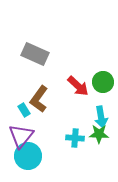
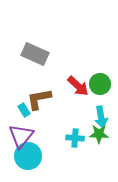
green circle: moved 3 px left, 2 px down
brown L-shape: rotated 44 degrees clockwise
